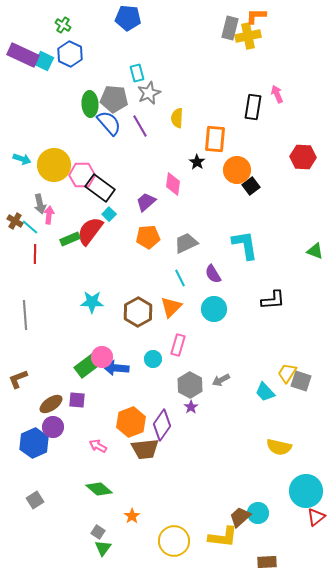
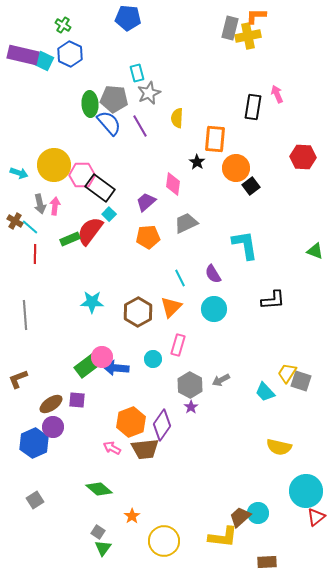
purple rectangle at (23, 55): rotated 12 degrees counterclockwise
cyan arrow at (22, 159): moved 3 px left, 14 px down
orange circle at (237, 170): moved 1 px left, 2 px up
pink arrow at (49, 215): moved 6 px right, 9 px up
gray trapezoid at (186, 243): moved 20 px up
pink arrow at (98, 446): moved 14 px right, 2 px down
yellow circle at (174, 541): moved 10 px left
